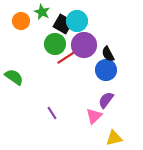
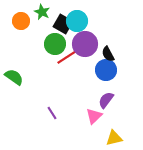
purple circle: moved 1 px right, 1 px up
